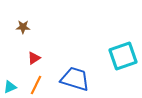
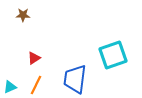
brown star: moved 12 px up
cyan square: moved 10 px left, 1 px up
blue trapezoid: rotated 100 degrees counterclockwise
